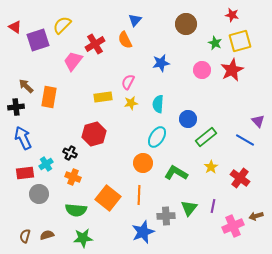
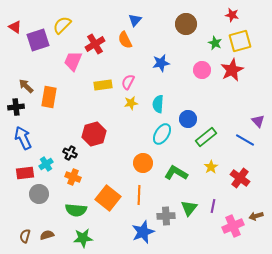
pink trapezoid at (73, 61): rotated 15 degrees counterclockwise
yellow rectangle at (103, 97): moved 12 px up
cyan ellipse at (157, 137): moved 5 px right, 3 px up
